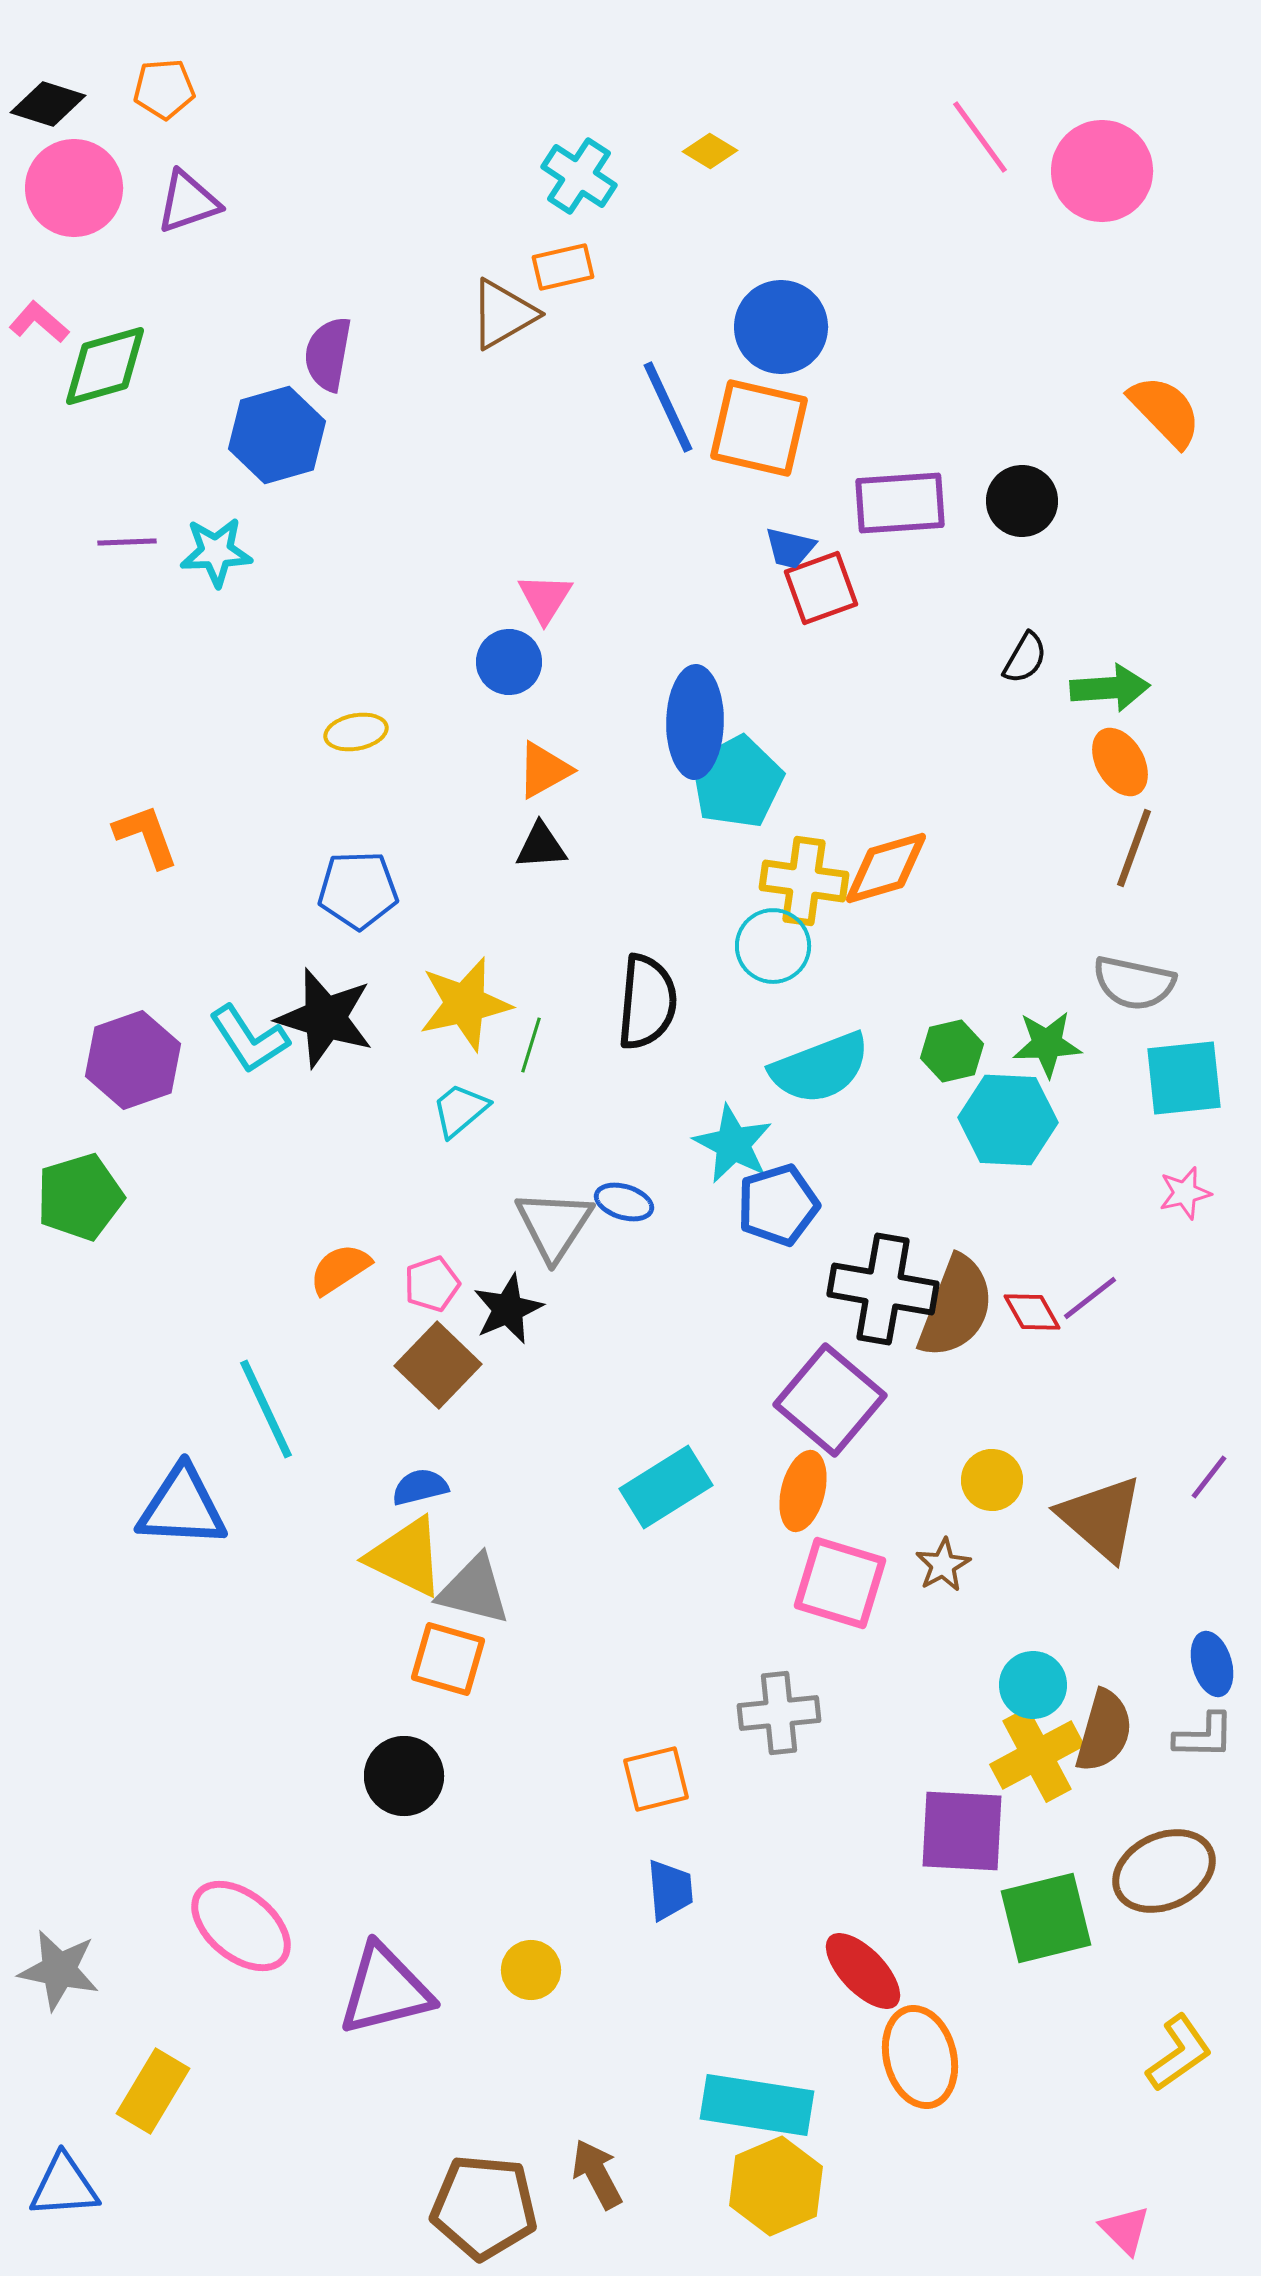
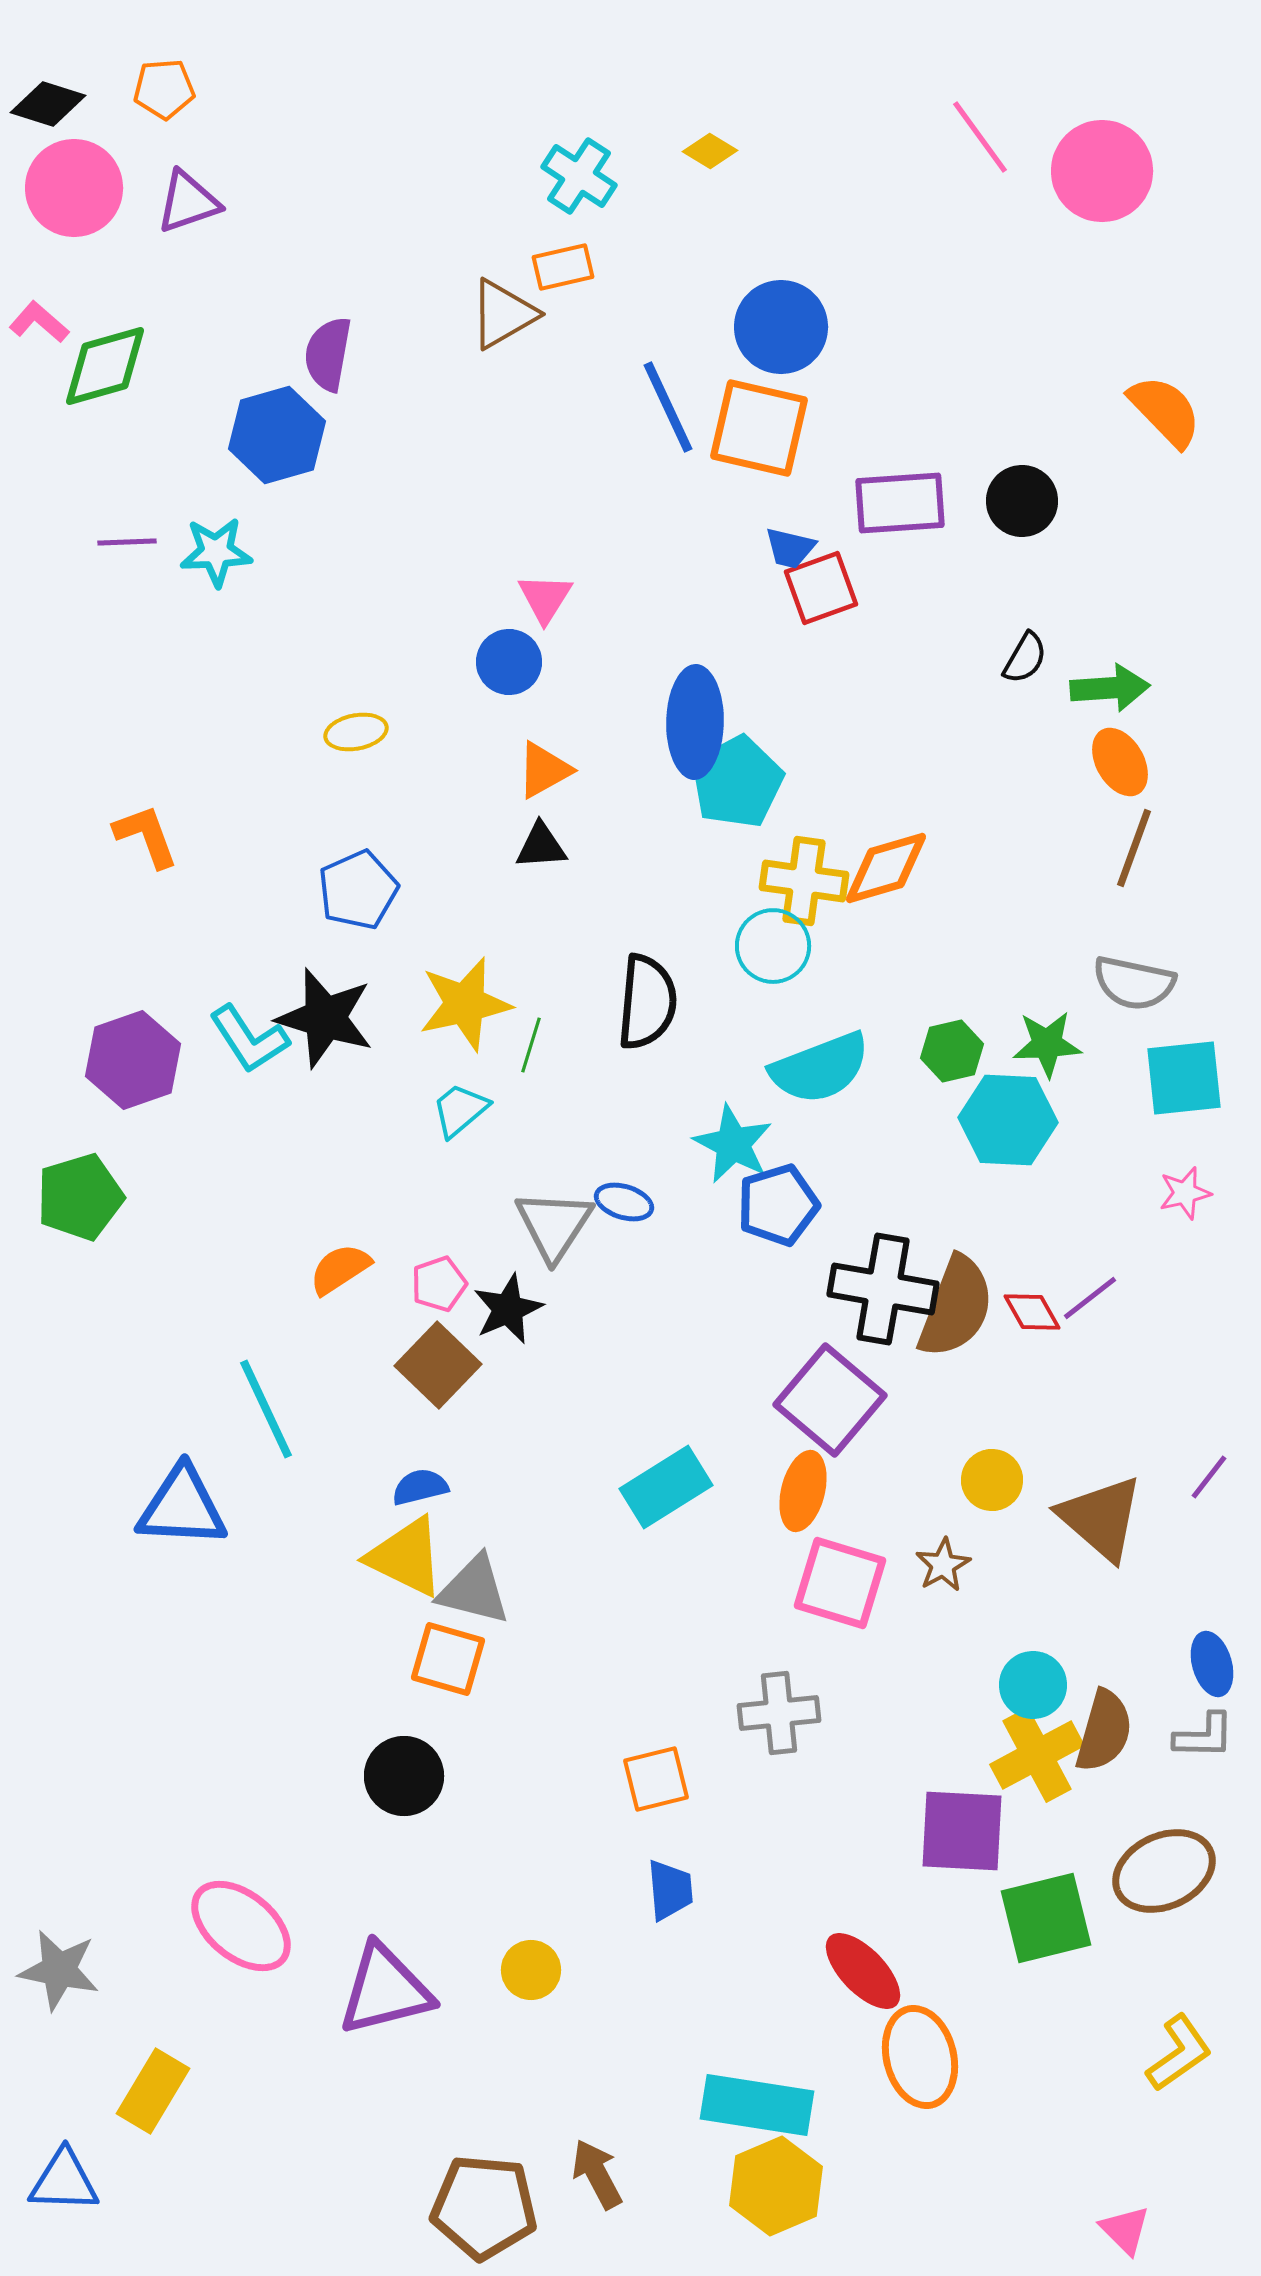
blue pentagon at (358, 890): rotated 22 degrees counterclockwise
pink pentagon at (432, 1284): moved 7 px right
blue triangle at (64, 2186): moved 5 px up; rotated 6 degrees clockwise
